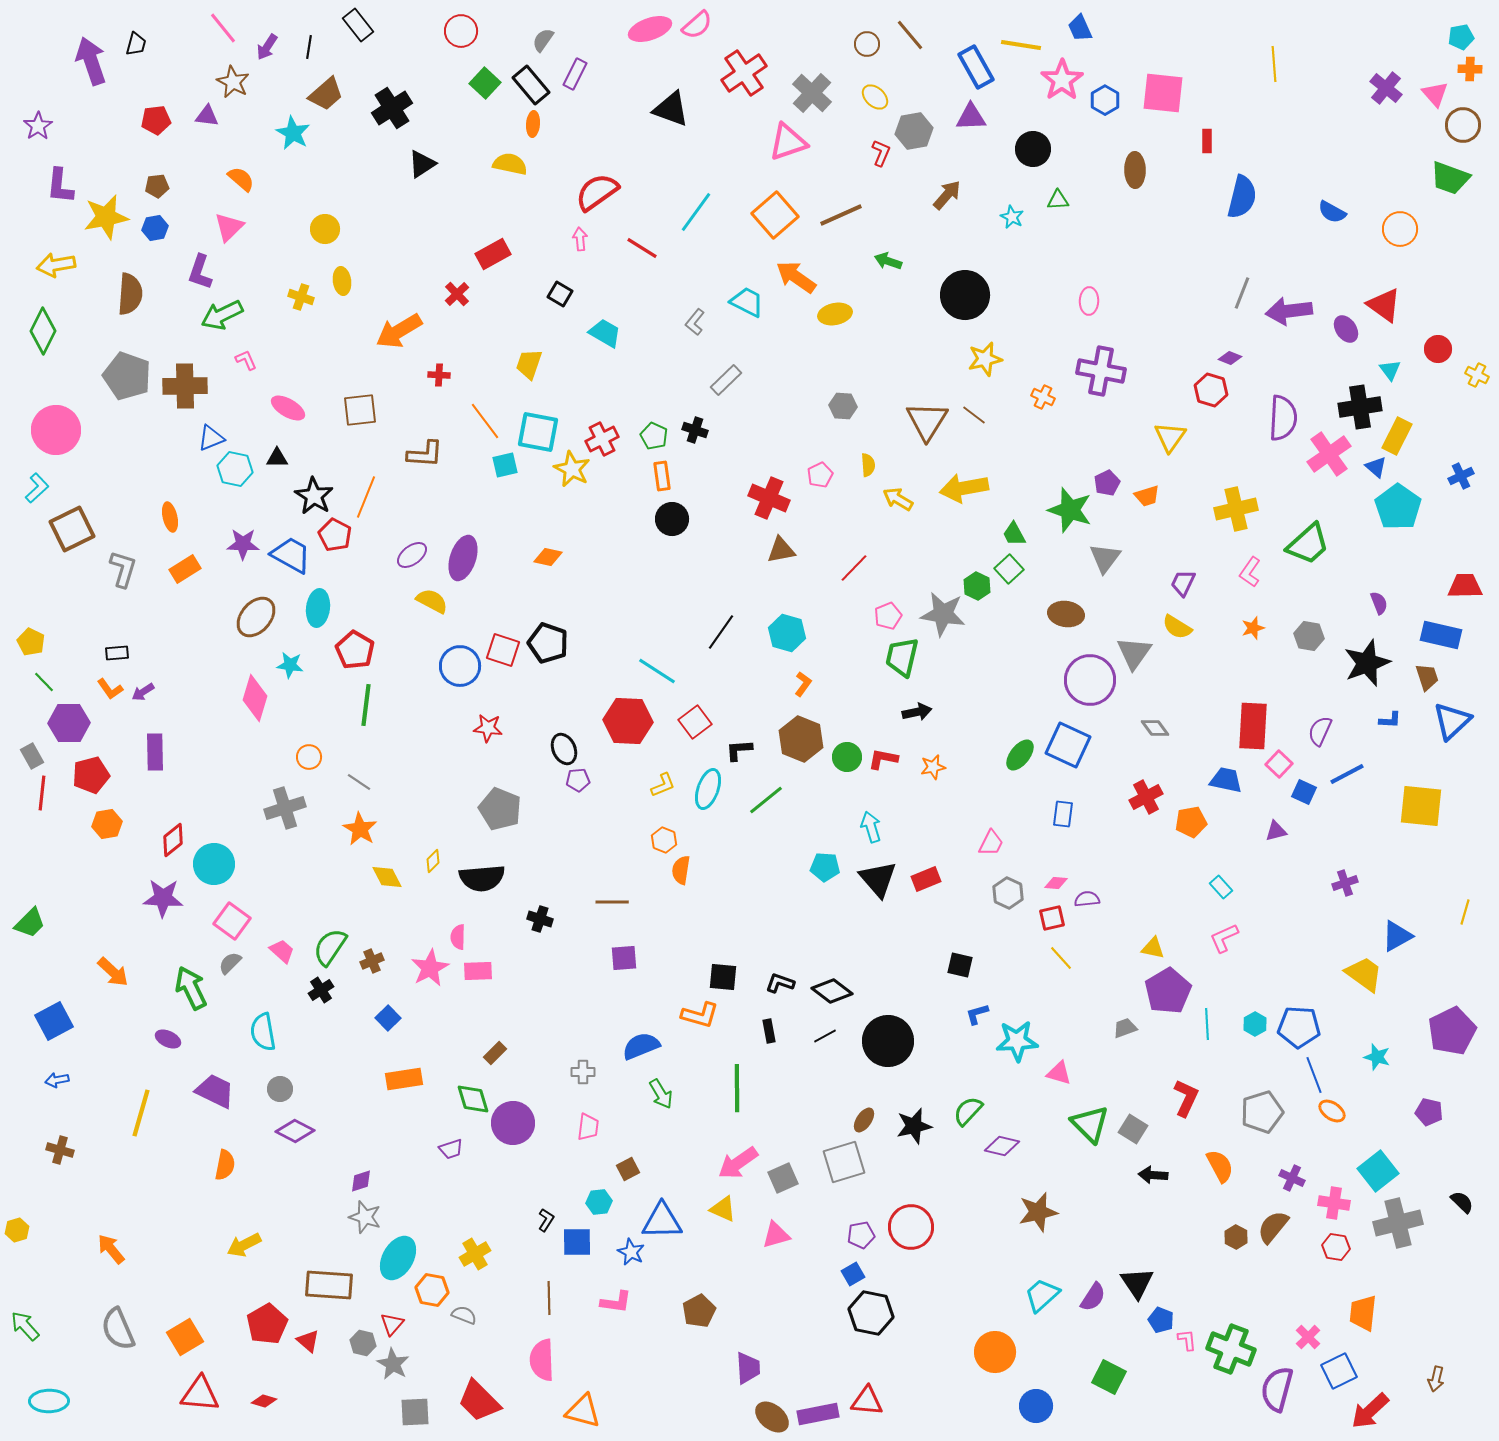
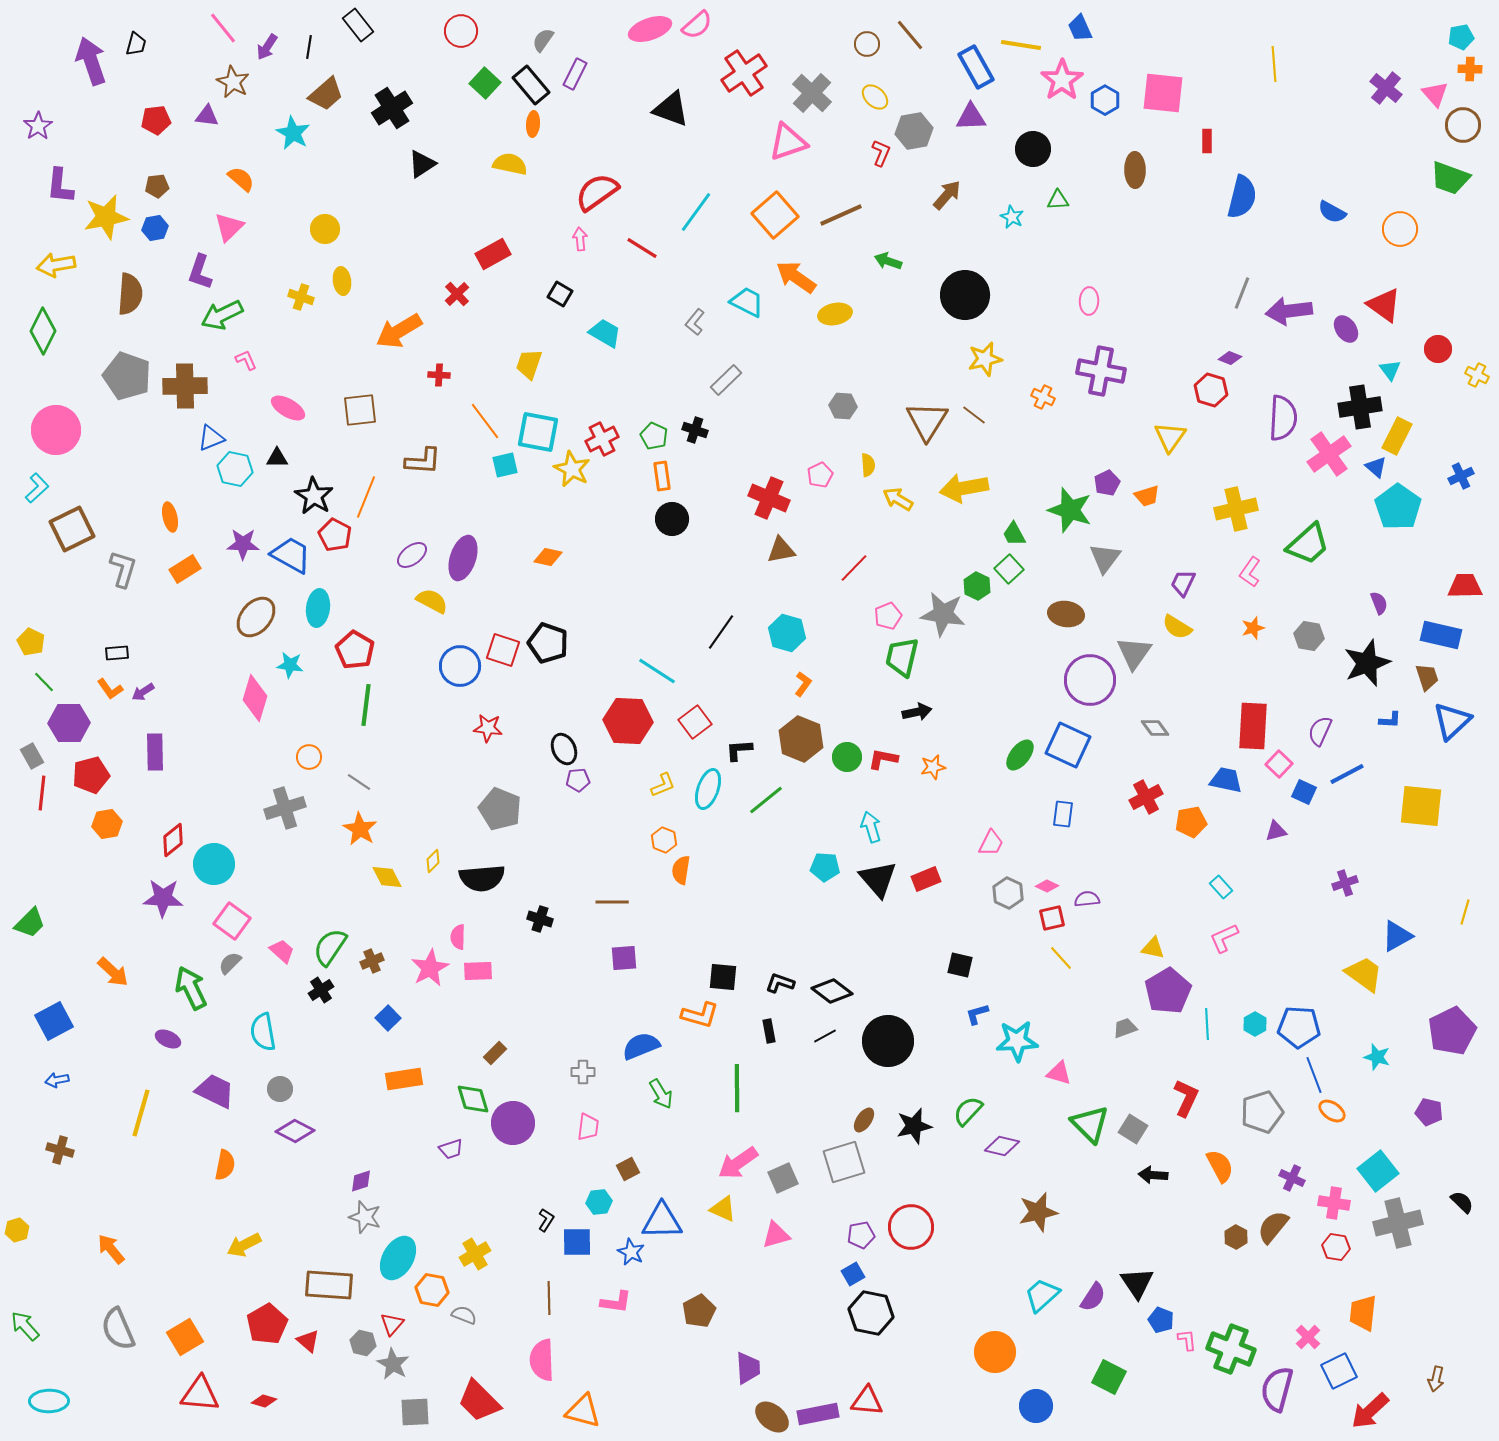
brown L-shape at (425, 454): moved 2 px left, 7 px down
pink diamond at (1056, 883): moved 9 px left, 3 px down; rotated 20 degrees clockwise
